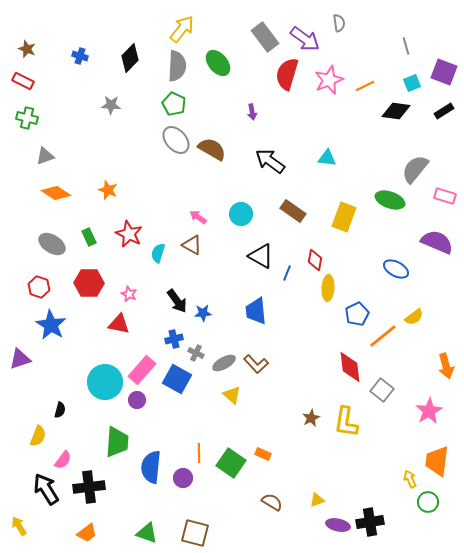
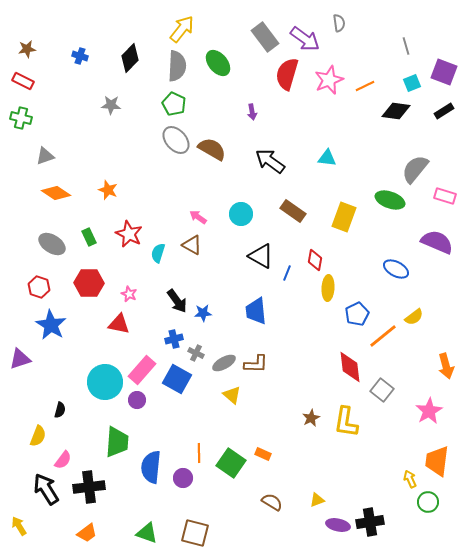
brown star at (27, 49): rotated 30 degrees counterclockwise
green cross at (27, 118): moved 6 px left
brown L-shape at (256, 364): rotated 45 degrees counterclockwise
